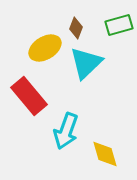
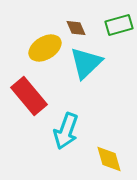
brown diamond: rotated 45 degrees counterclockwise
yellow diamond: moved 4 px right, 5 px down
